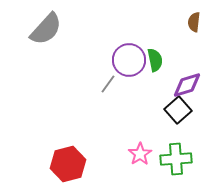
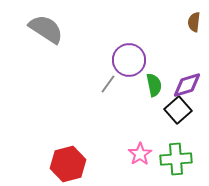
gray semicircle: rotated 99 degrees counterclockwise
green semicircle: moved 1 px left, 25 px down
